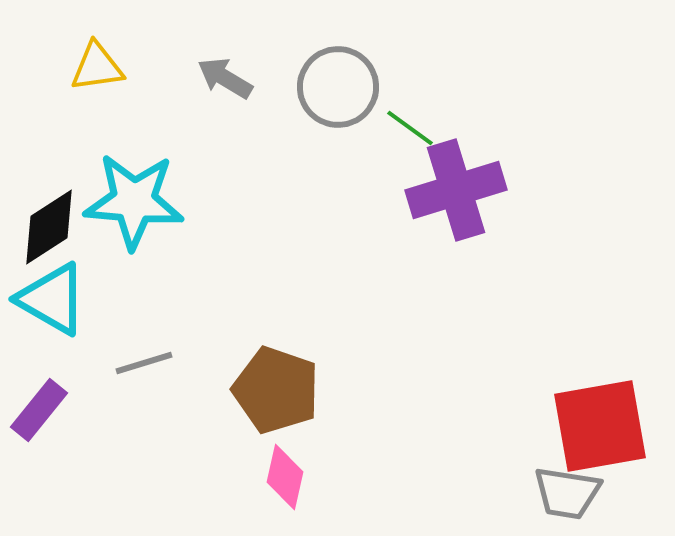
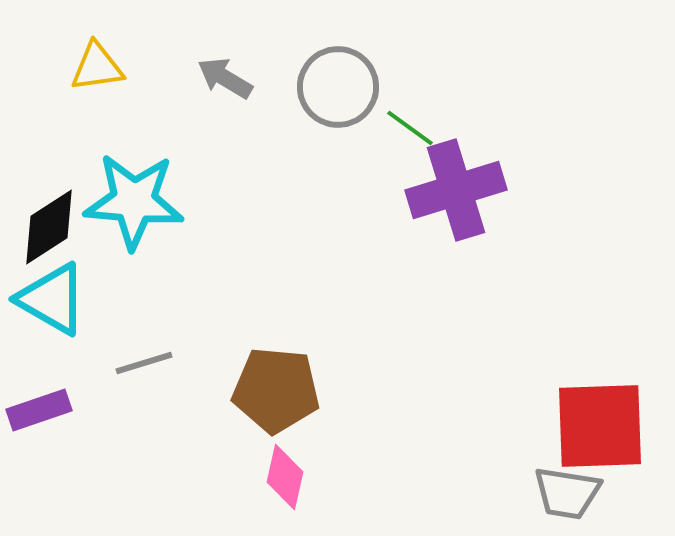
brown pentagon: rotated 14 degrees counterclockwise
purple rectangle: rotated 32 degrees clockwise
red square: rotated 8 degrees clockwise
